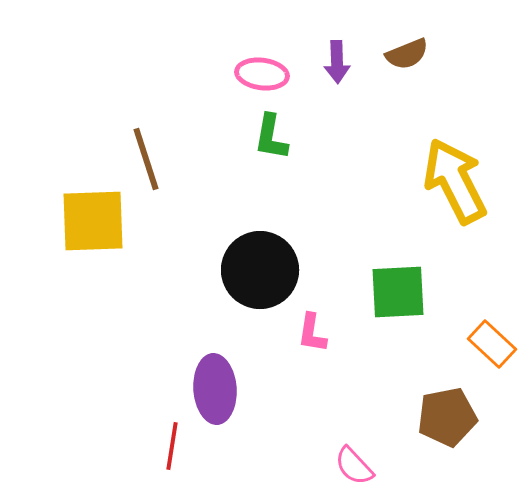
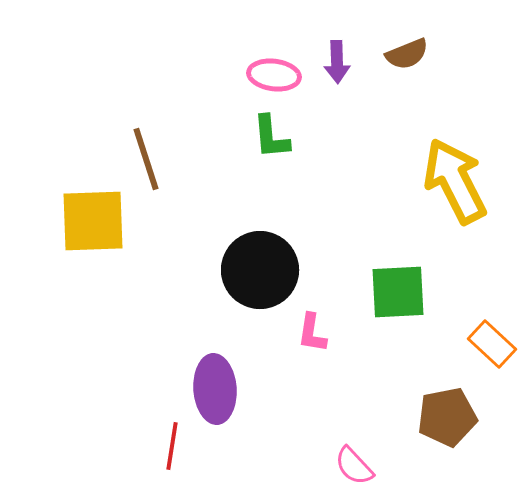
pink ellipse: moved 12 px right, 1 px down
green L-shape: rotated 15 degrees counterclockwise
